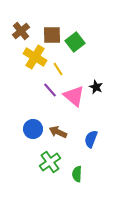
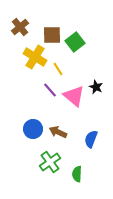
brown cross: moved 1 px left, 4 px up
